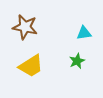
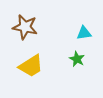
green star: moved 2 px up; rotated 21 degrees counterclockwise
